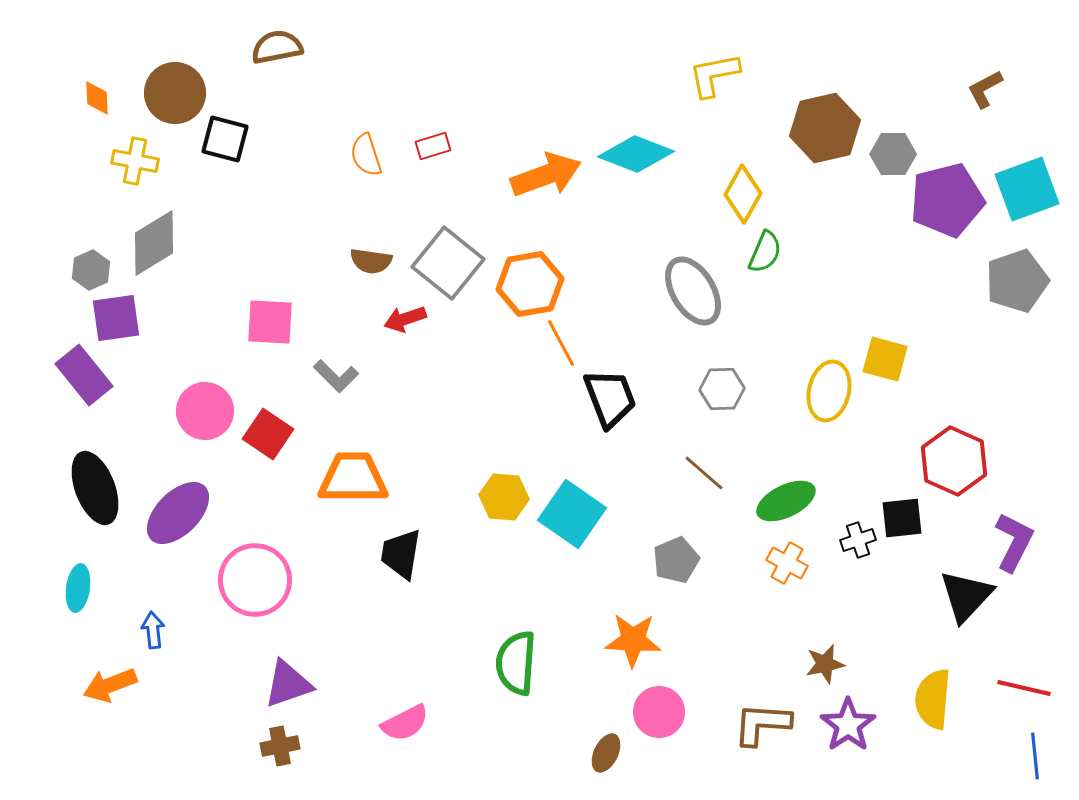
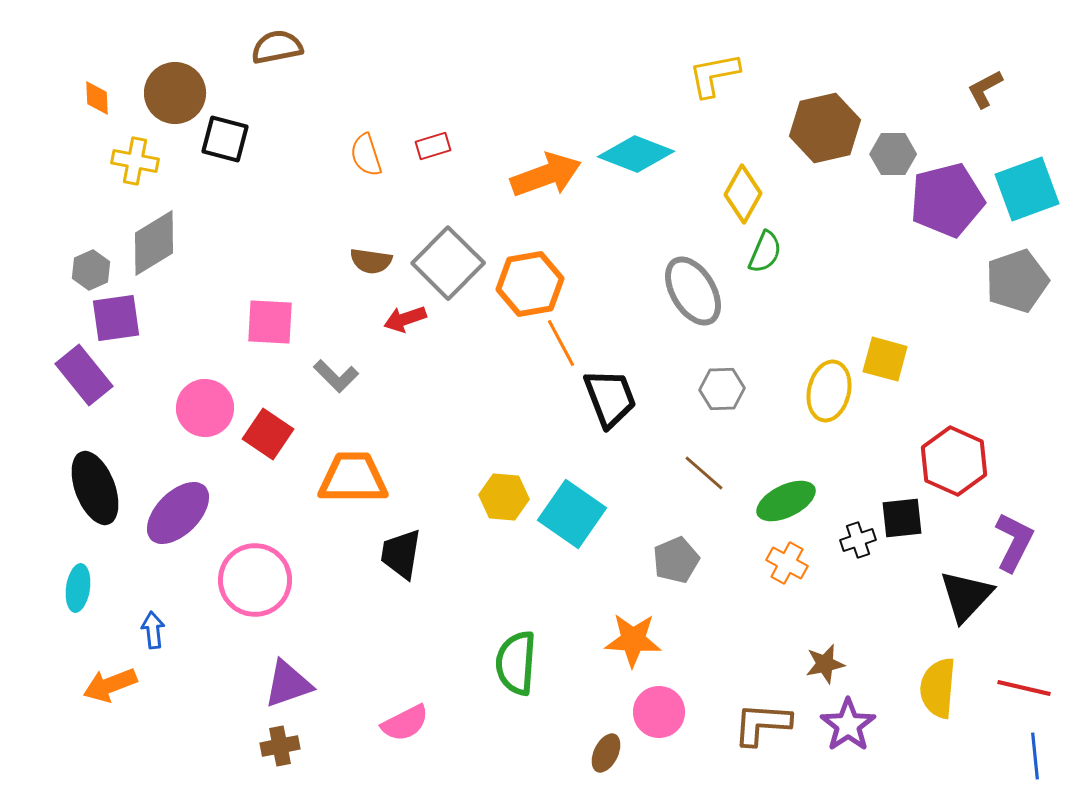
gray square at (448, 263): rotated 6 degrees clockwise
pink circle at (205, 411): moved 3 px up
yellow semicircle at (933, 699): moved 5 px right, 11 px up
